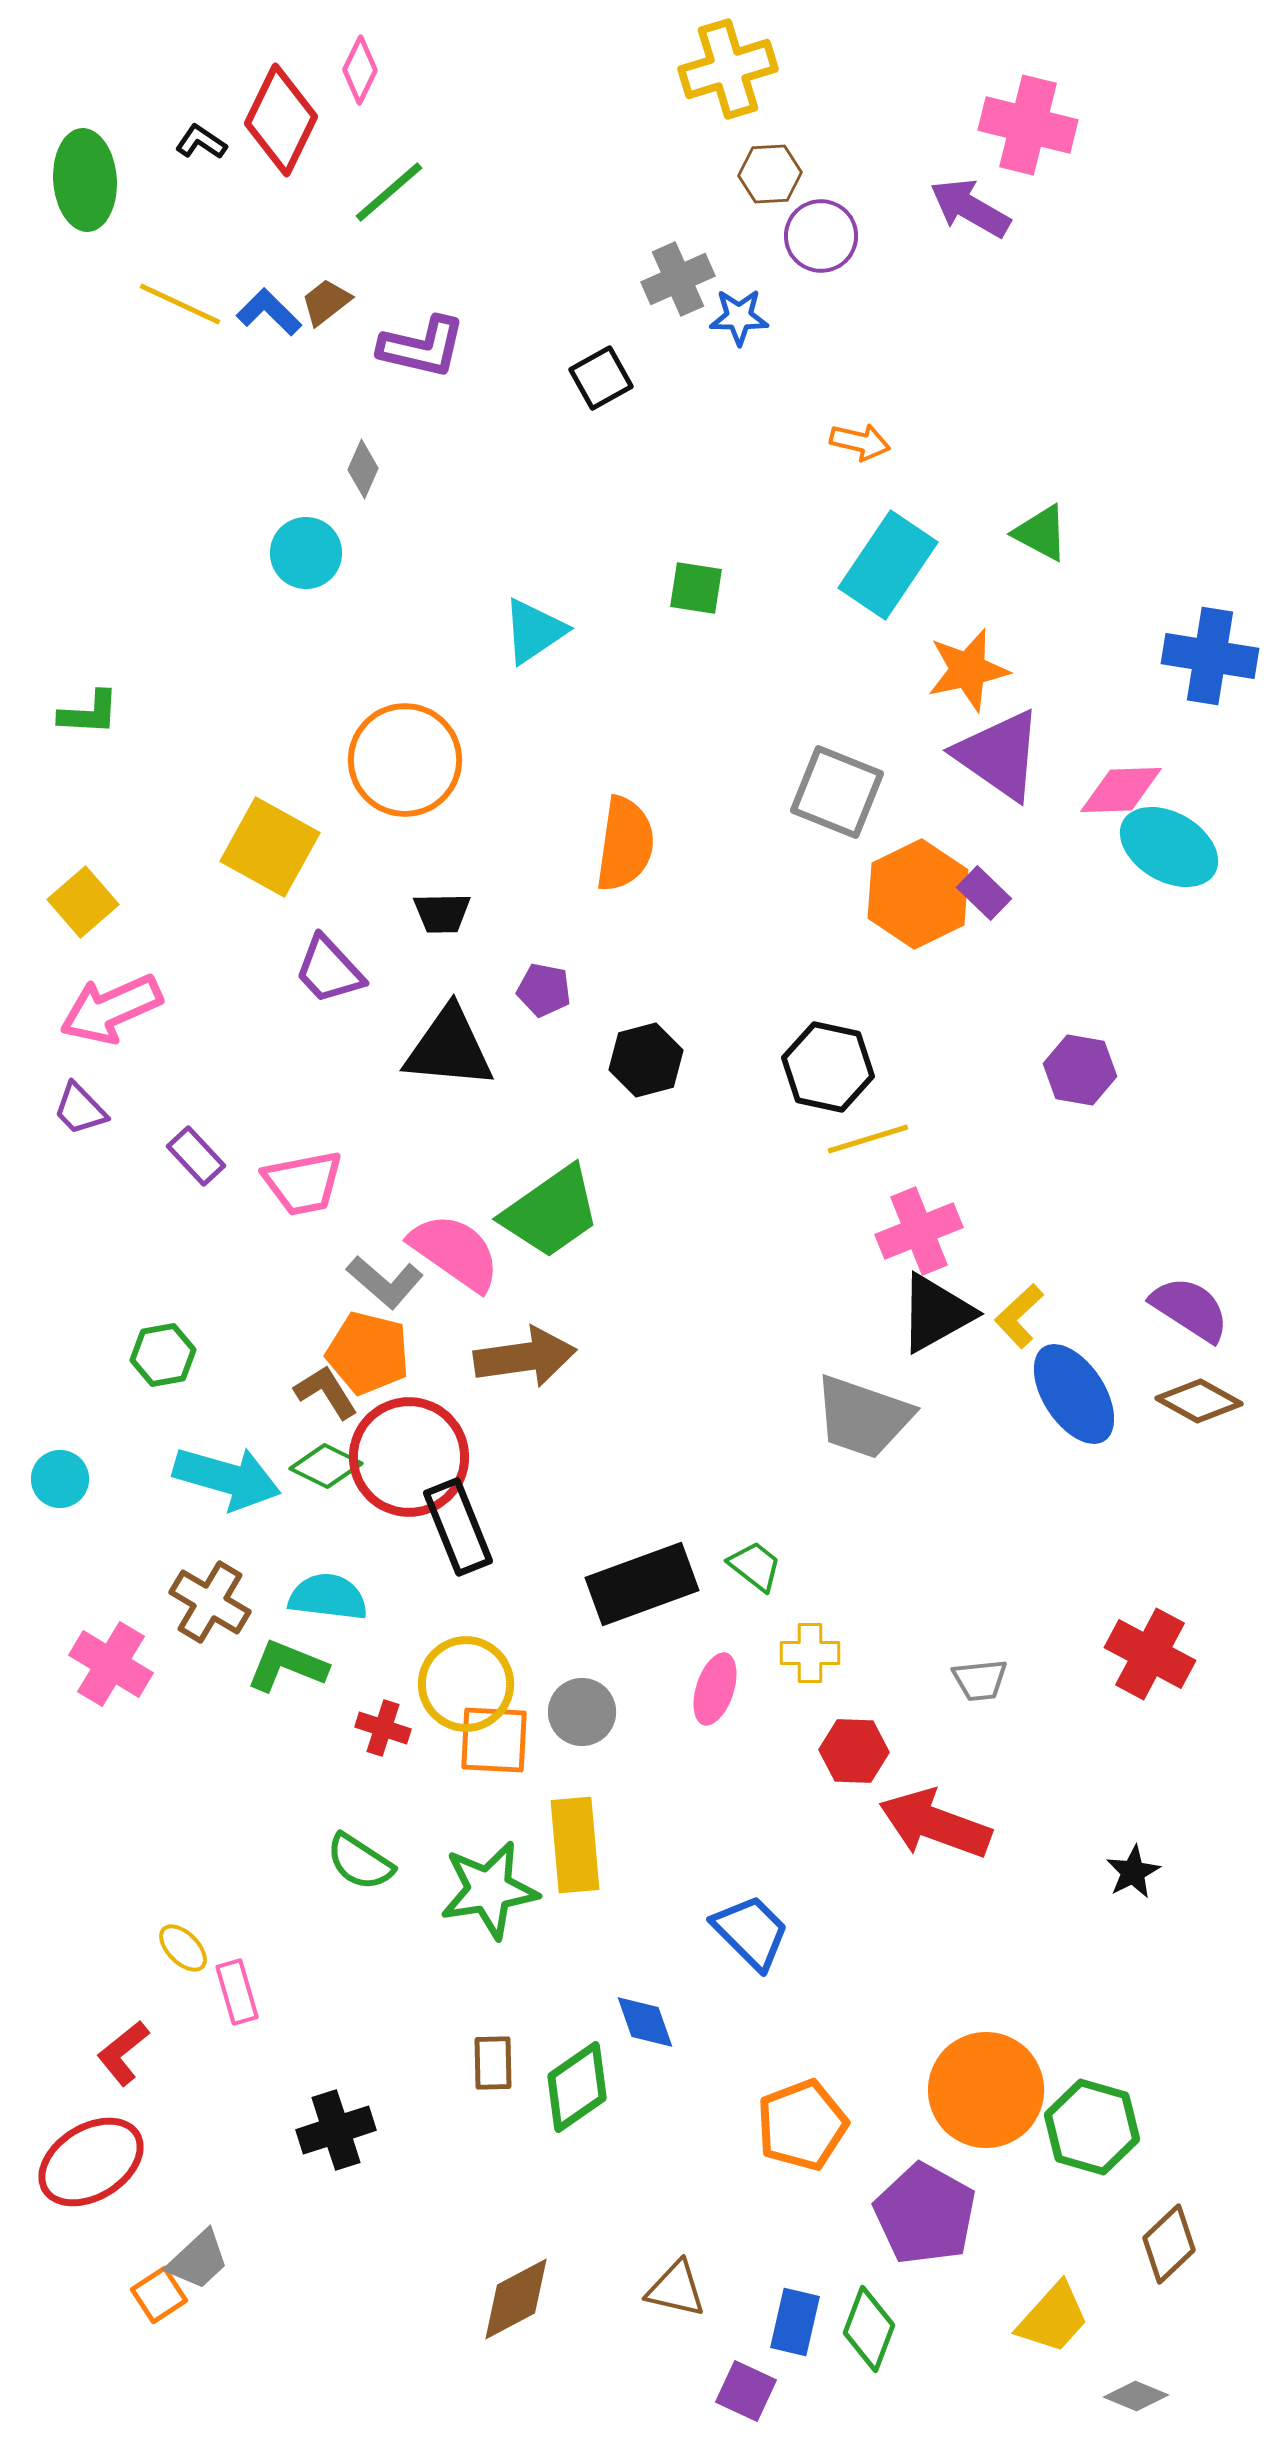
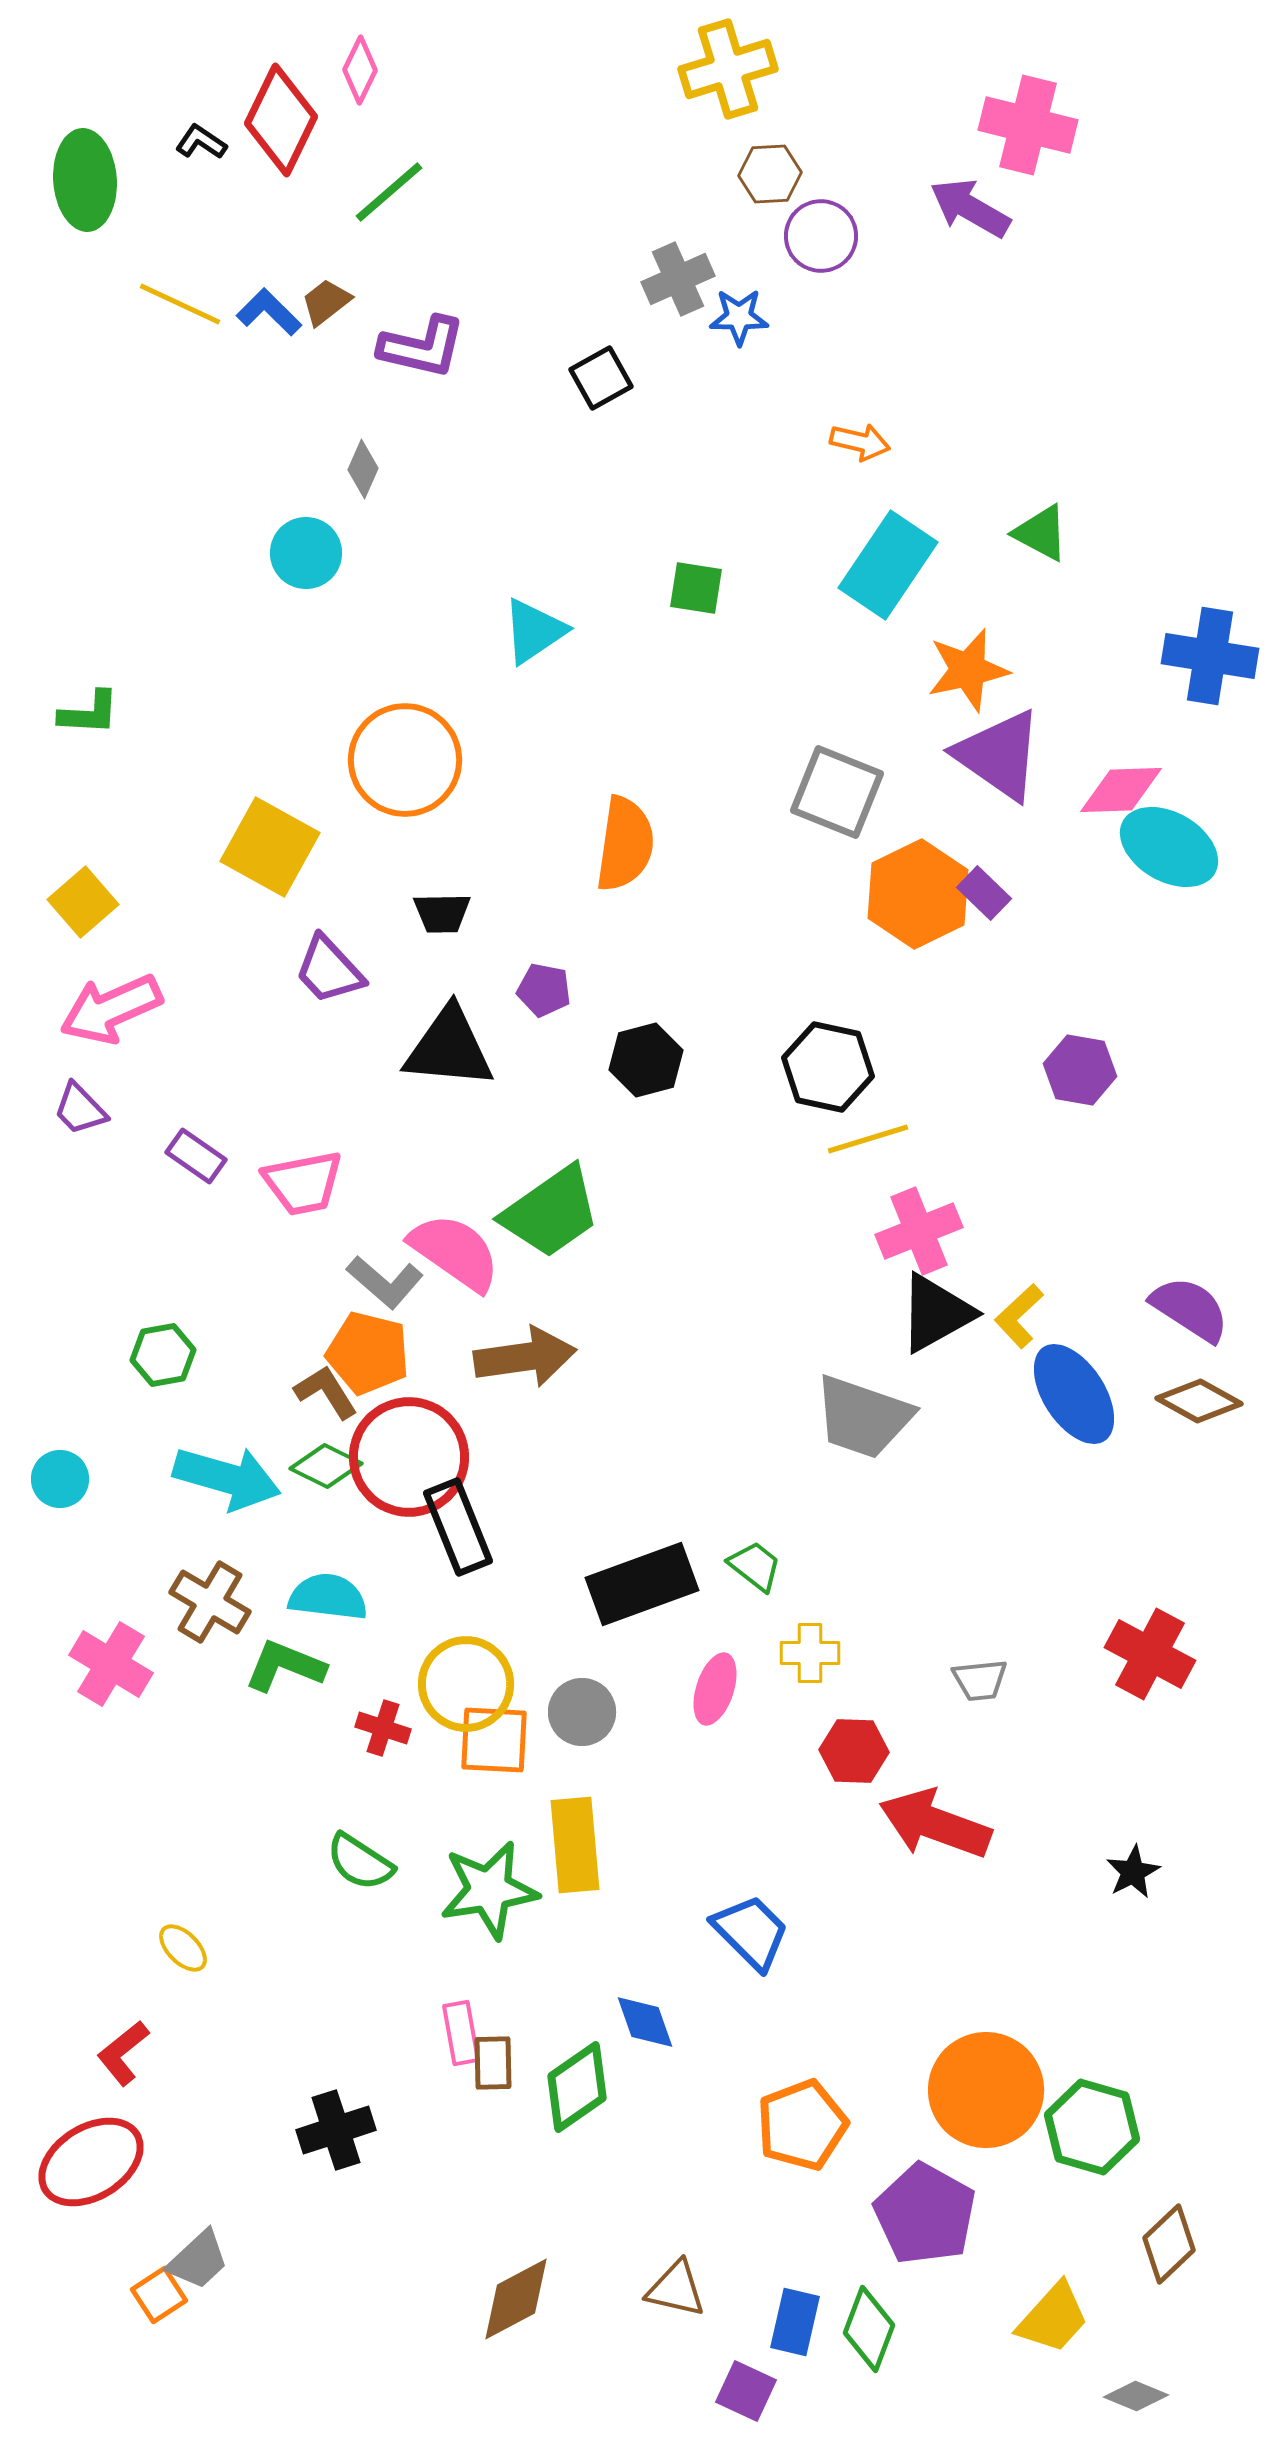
purple rectangle at (196, 1156): rotated 12 degrees counterclockwise
green L-shape at (287, 1666): moved 2 px left
pink rectangle at (237, 1992): moved 224 px right, 41 px down; rotated 6 degrees clockwise
